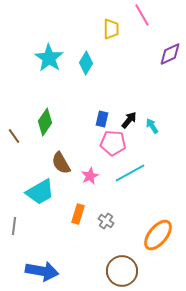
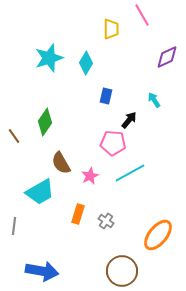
purple diamond: moved 3 px left, 3 px down
cyan star: rotated 20 degrees clockwise
blue rectangle: moved 4 px right, 23 px up
cyan arrow: moved 2 px right, 26 px up
